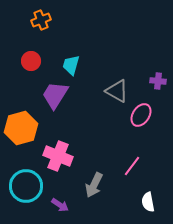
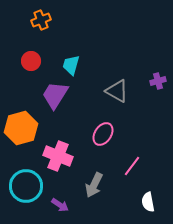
purple cross: rotated 21 degrees counterclockwise
pink ellipse: moved 38 px left, 19 px down
